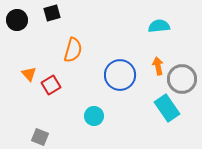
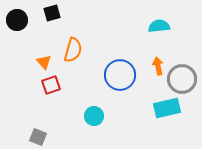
orange triangle: moved 15 px right, 12 px up
red square: rotated 12 degrees clockwise
cyan rectangle: rotated 68 degrees counterclockwise
gray square: moved 2 px left
